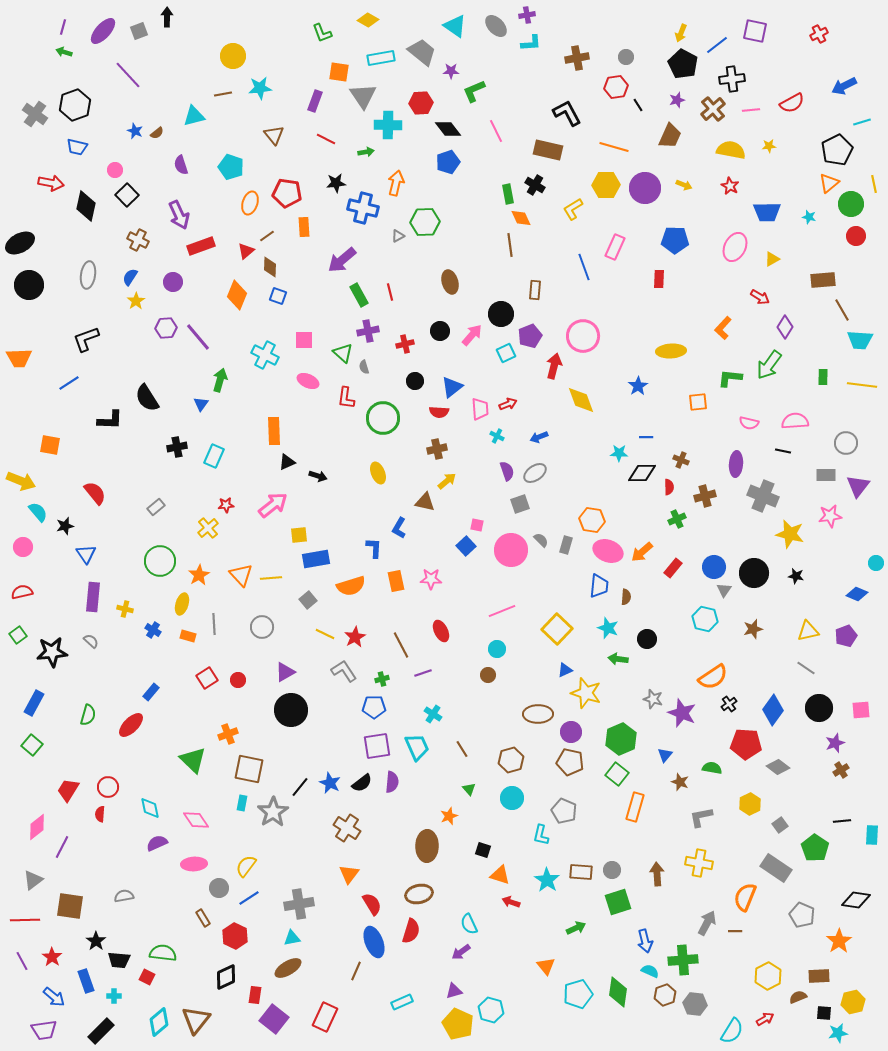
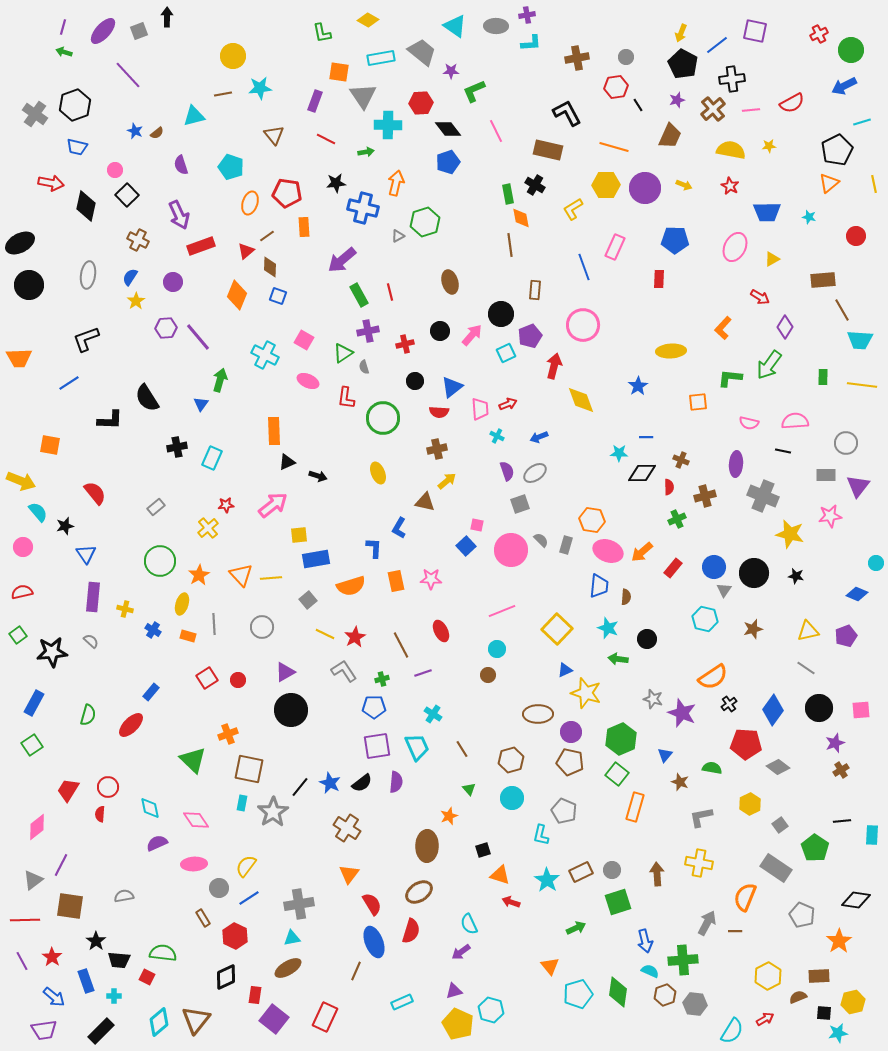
gray ellipse at (496, 26): rotated 45 degrees counterclockwise
green L-shape at (322, 33): rotated 10 degrees clockwise
green circle at (851, 204): moved 154 px up
orange diamond at (521, 218): rotated 15 degrees clockwise
green hexagon at (425, 222): rotated 16 degrees counterclockwise
pink circle at (583, 336): moved 11 px up
pink square at (304, 340): rotated 30 degrees clockwise
green triangle at (343, 353): rotated 45 degrees clockwise
cyan rectangle at (214, 456): moved 2 px left, 2 px down
green square at (32, 745): rotated 15 degrees clockwise
purple semicircle at (392, 782): moved 4 px right
purple line at (62, 847): moved 1 px left, 18 px down
black square at (483, 850): rotated 35 degrees counterclockwise
brown rectangle at (581, 872): rotated 30 degrees counterclockwise
brown ellipse at (419, 894): moved 2 px up; rotated 20 degrees counterclockwise
orange triangle at (546, 966): moved 4 px right
